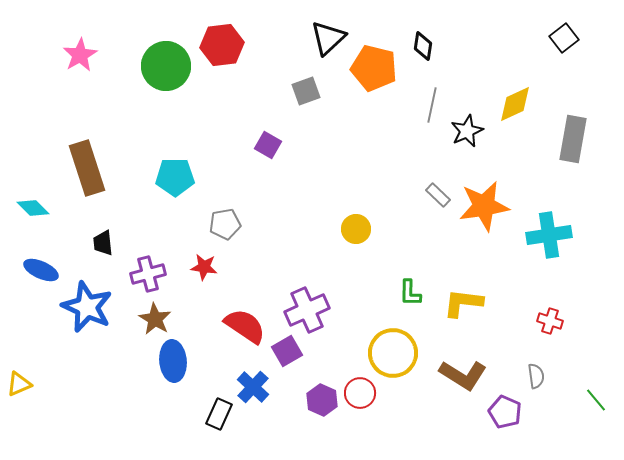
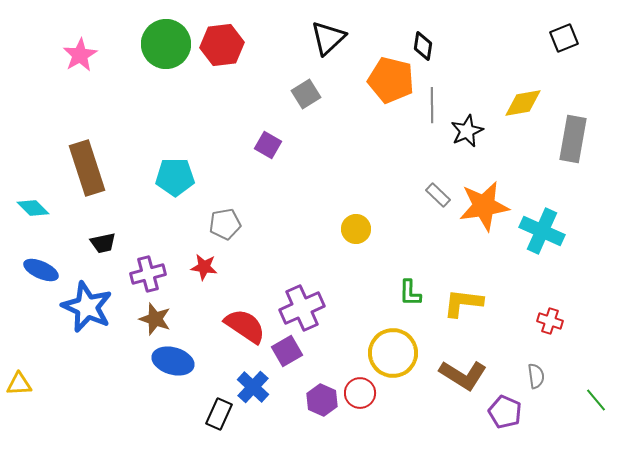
black square at (564, 38): rotated 16 degrees clockwise
green circle at (166, 66): moved 22 px up
orange pentagon at (374, 68): moved 17 px right, 12 px down
gray square at (306, 91): moved 3 px down; rotated 12 degrees counterclockwise
yellow diamond at (515, 104): moved 8 px right, 1 px up; rotated 15 degrees clockwise
gray line at (432, 105): rotated 12 degrees counterclockwise
cyan cross at (549, 235): moved 7 px left, 4 px up; rotated 33 degrees clockwise
black trapezoid at (103, 243): rotated 96 degrees counterclockwise
purple cross at (307, 310): moved 5 px left, 2 px up
brown star at (155, 319): rotated 12 degrees counterclockwise
blue ellipse at (173, 361): rotated 69 degrees counterclockwise
yellow triangle at (19, 384): rotated 20 degrees clockwise
